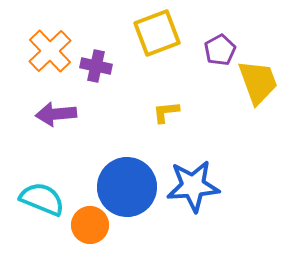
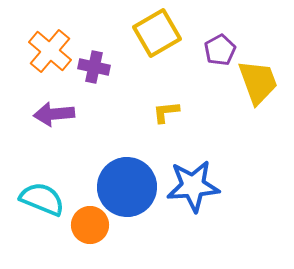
yellow square: rotated 9 degrees counterclockwise
orange cross: rotated 6 degrees counterclockwise
purple cross: moved 2 px left, 1 px down
purple arrow: moved 2 px left
